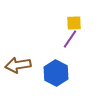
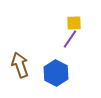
brown arrow: moved 2 px right; rotated 80 degrees clockwise
